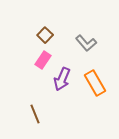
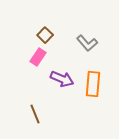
gray L-shape: moved 1 px right
pink rectangle: moved 5 px left, 3 px up
purple arrow: rotated 90 degrees counterclockwise
orange rectangle: moved 2 px left, 1 px down; rotated 35 degrees clockwise
